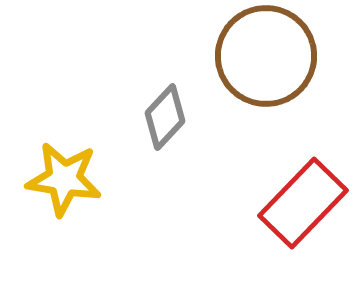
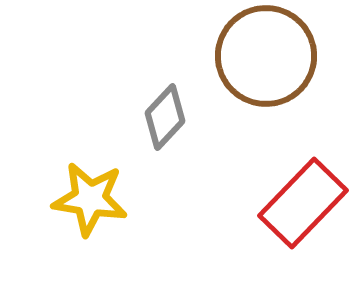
yellow star: moved 26 px right, 20 px down
